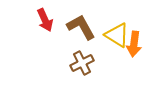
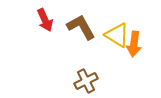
brown cross: moved 4 px right, 18 px down
